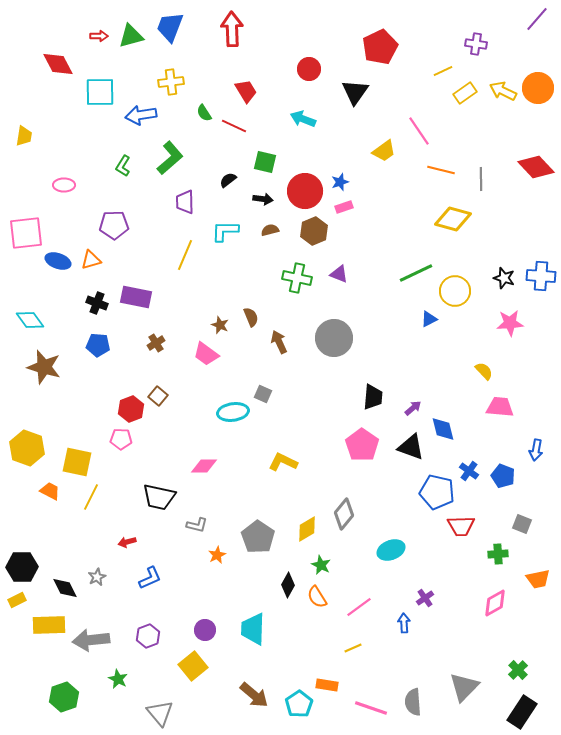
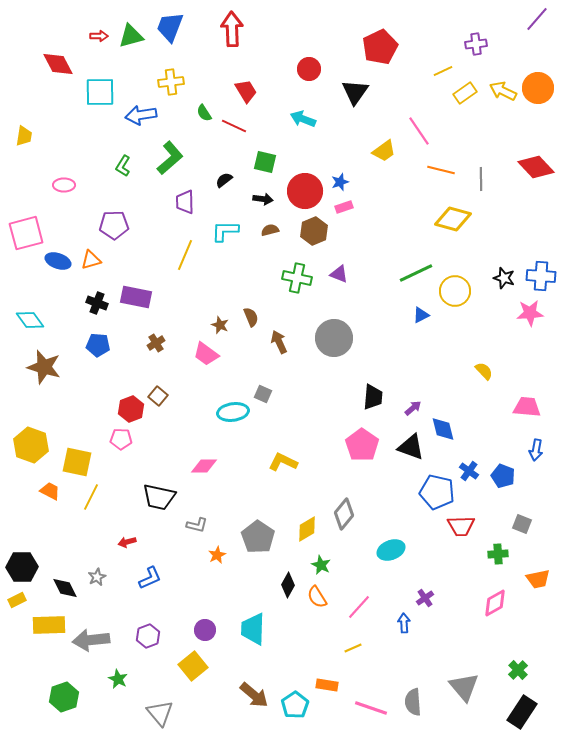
purple cross at (476, 44): rotated 15 degrees counterclockwise
black semicircle at (228, 180): moved 4 px left
pink square at (26, 233): rotated 9 degrees counterclockwise
blue triangle at (429, 319): moved 8 px left, 4 px up
pink star at (510, 323): moved 20 px right, 10 px up
pink trapezoid at (500, 407): moved 27 px right
yellow hexagon at (27, 448): moved 4 px right, 3 px up
pink line at (359, 607): rotated 12 degrees counterclockwise
gray triangle at (464, 687): rotated 24 degrees counterclockwise
cyan pentagon at (299, 704): moved 4 px left, 1 px down
